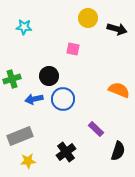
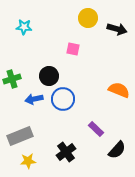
black semicircle: moved 1 px left, 1 px up; rotated 24 degrees clockwise
